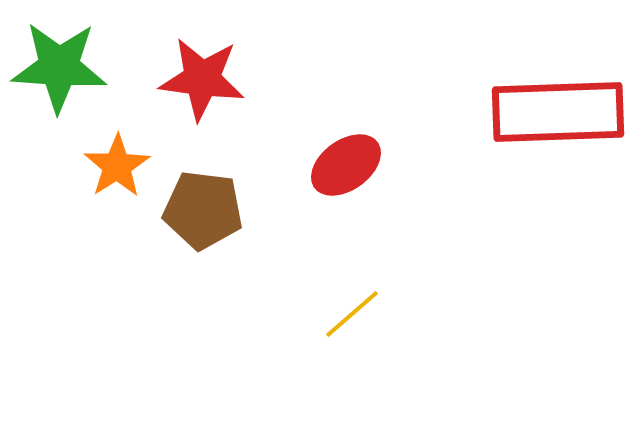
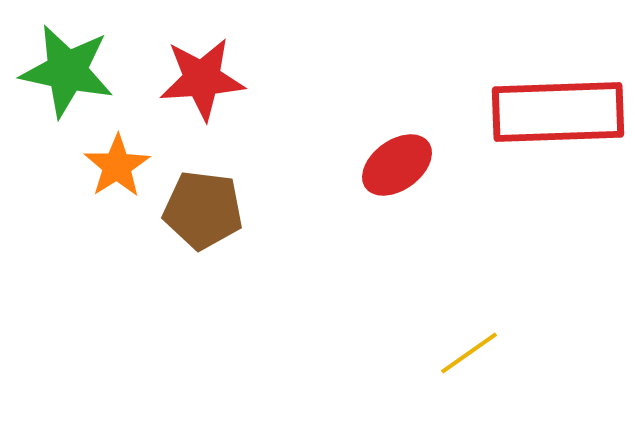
green star: moved 8 px right, 4 px down; rotated 8 degrees clockwise
red star: rotated 12 degrees counterclockwise
red ellipse: moved 51 px right
yellow line: moved 117 px right, 39 px down; rotated 6 degrees clockwise
